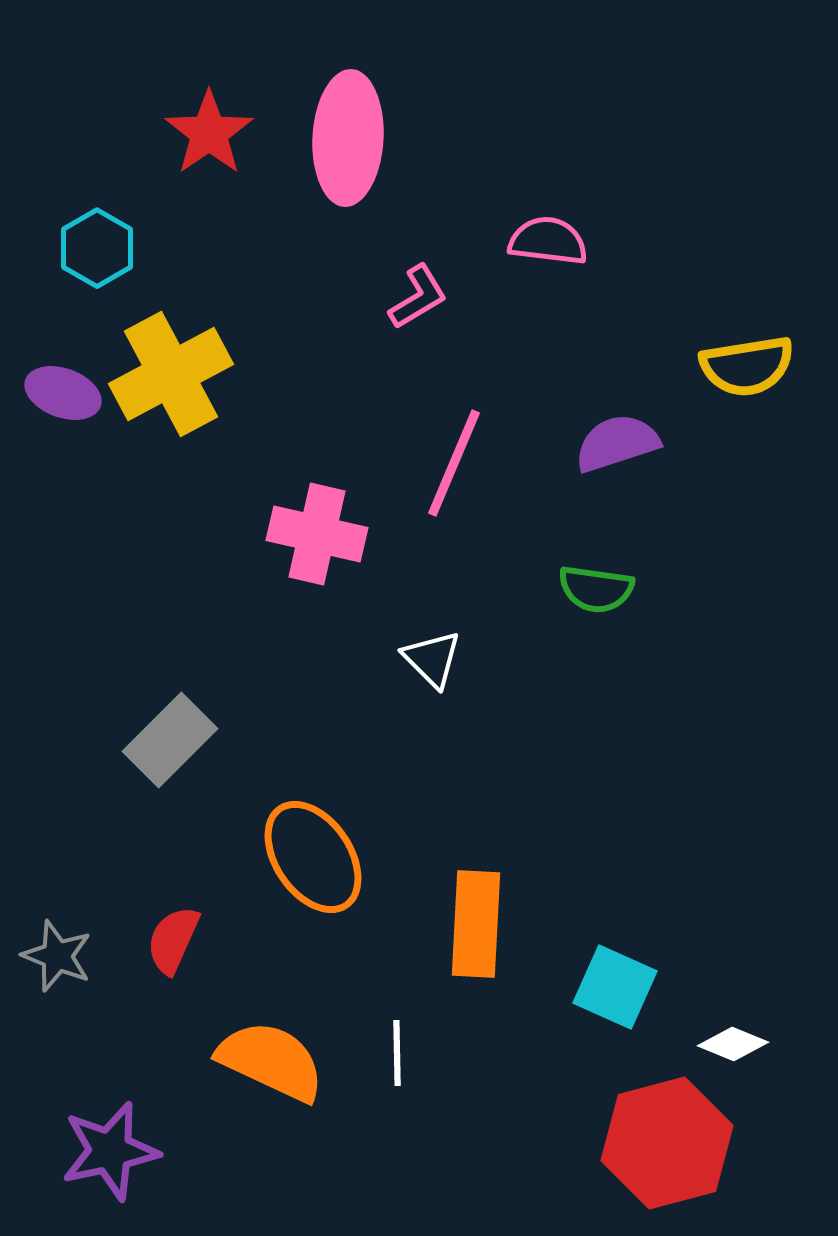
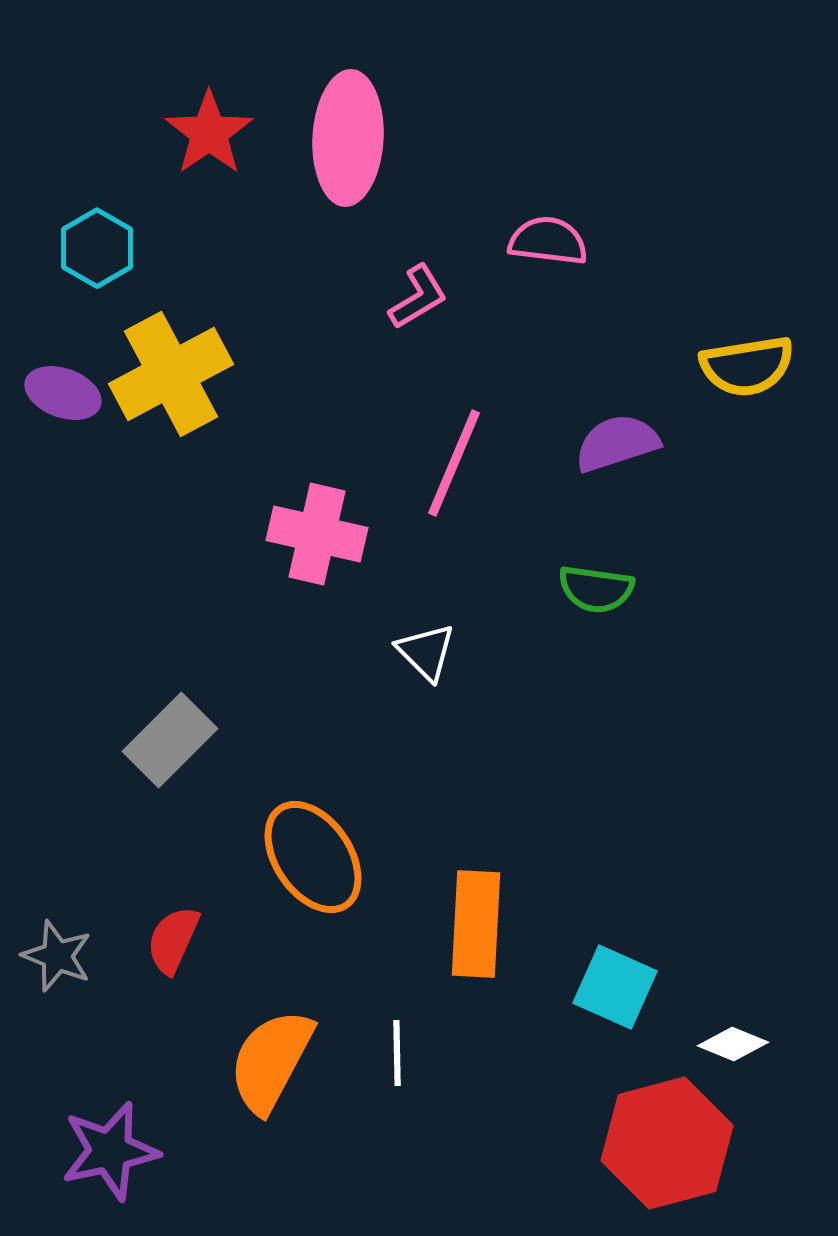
white triangle: moved 6 px left, 7 px up
orange semicircle: rotated 87 degrees counterclockwise
